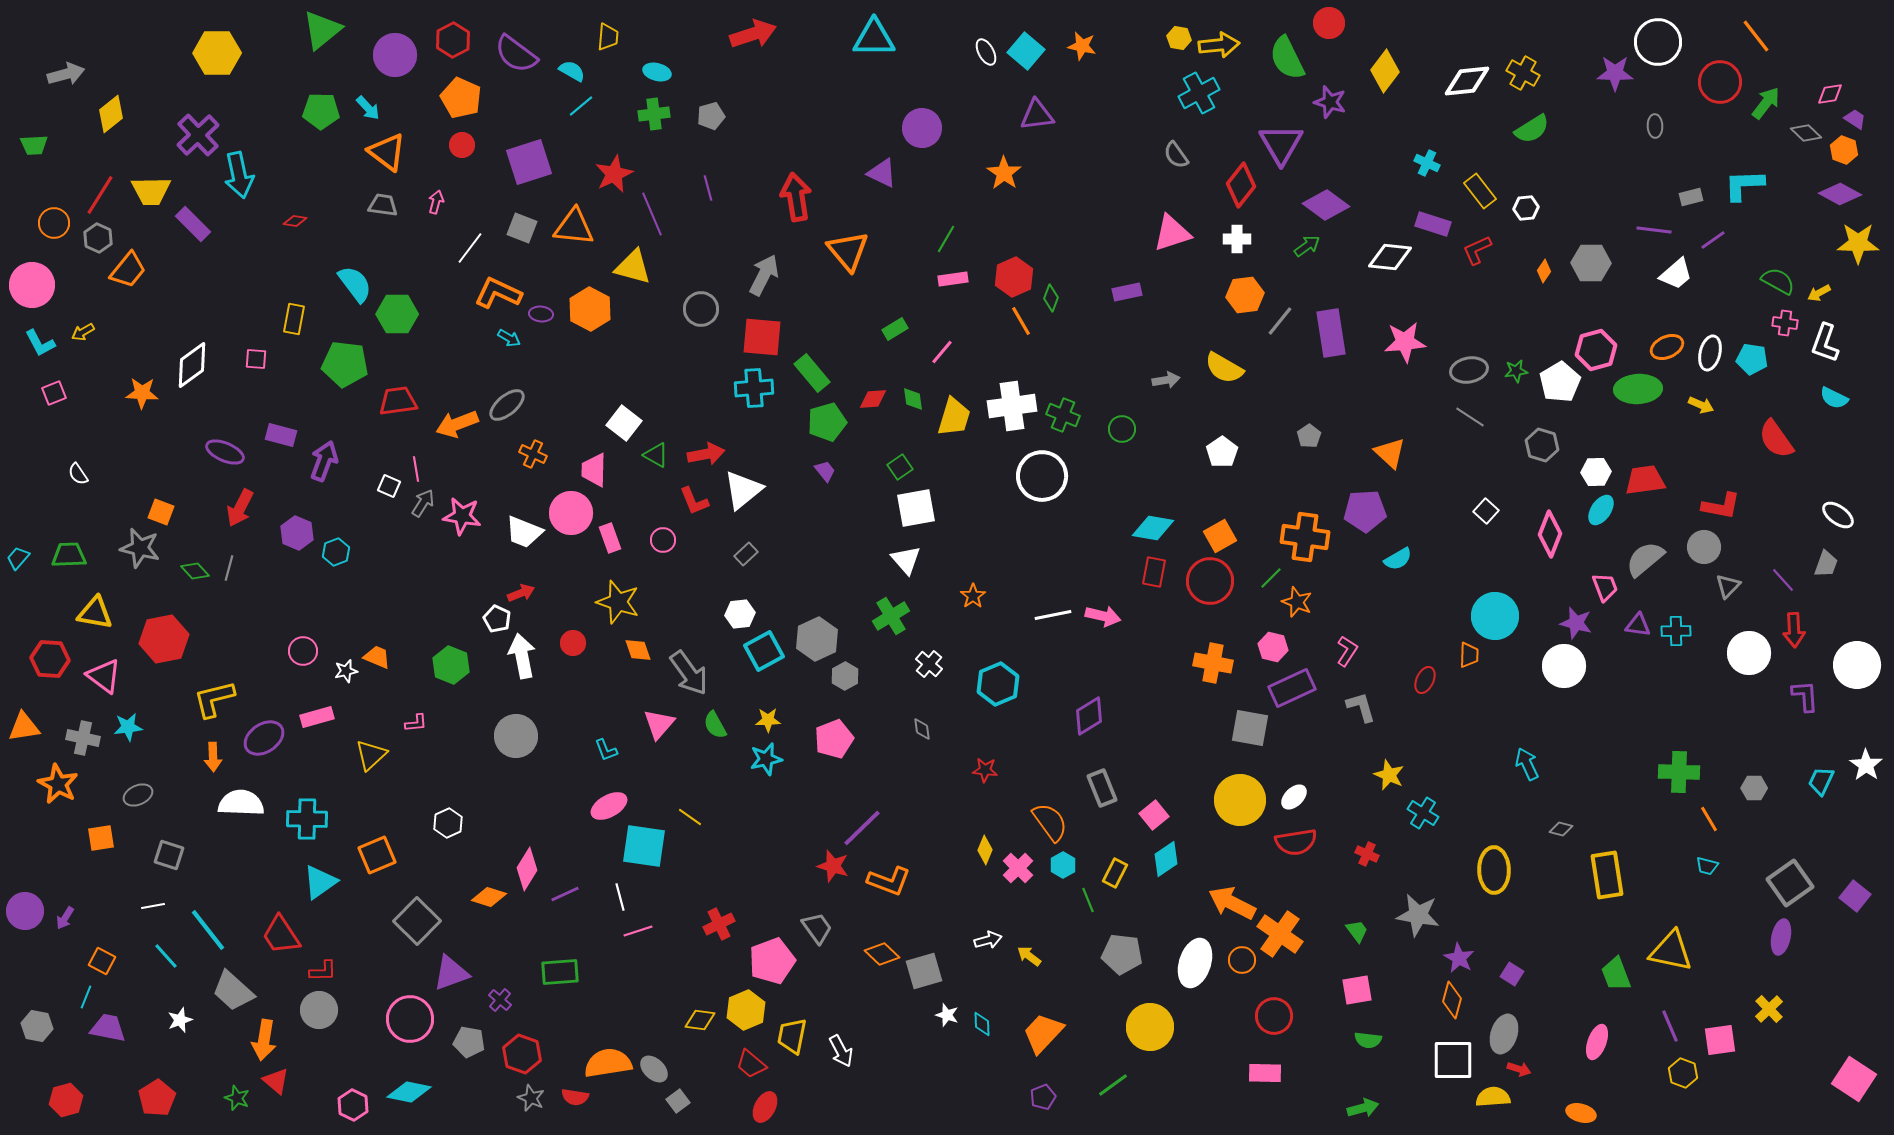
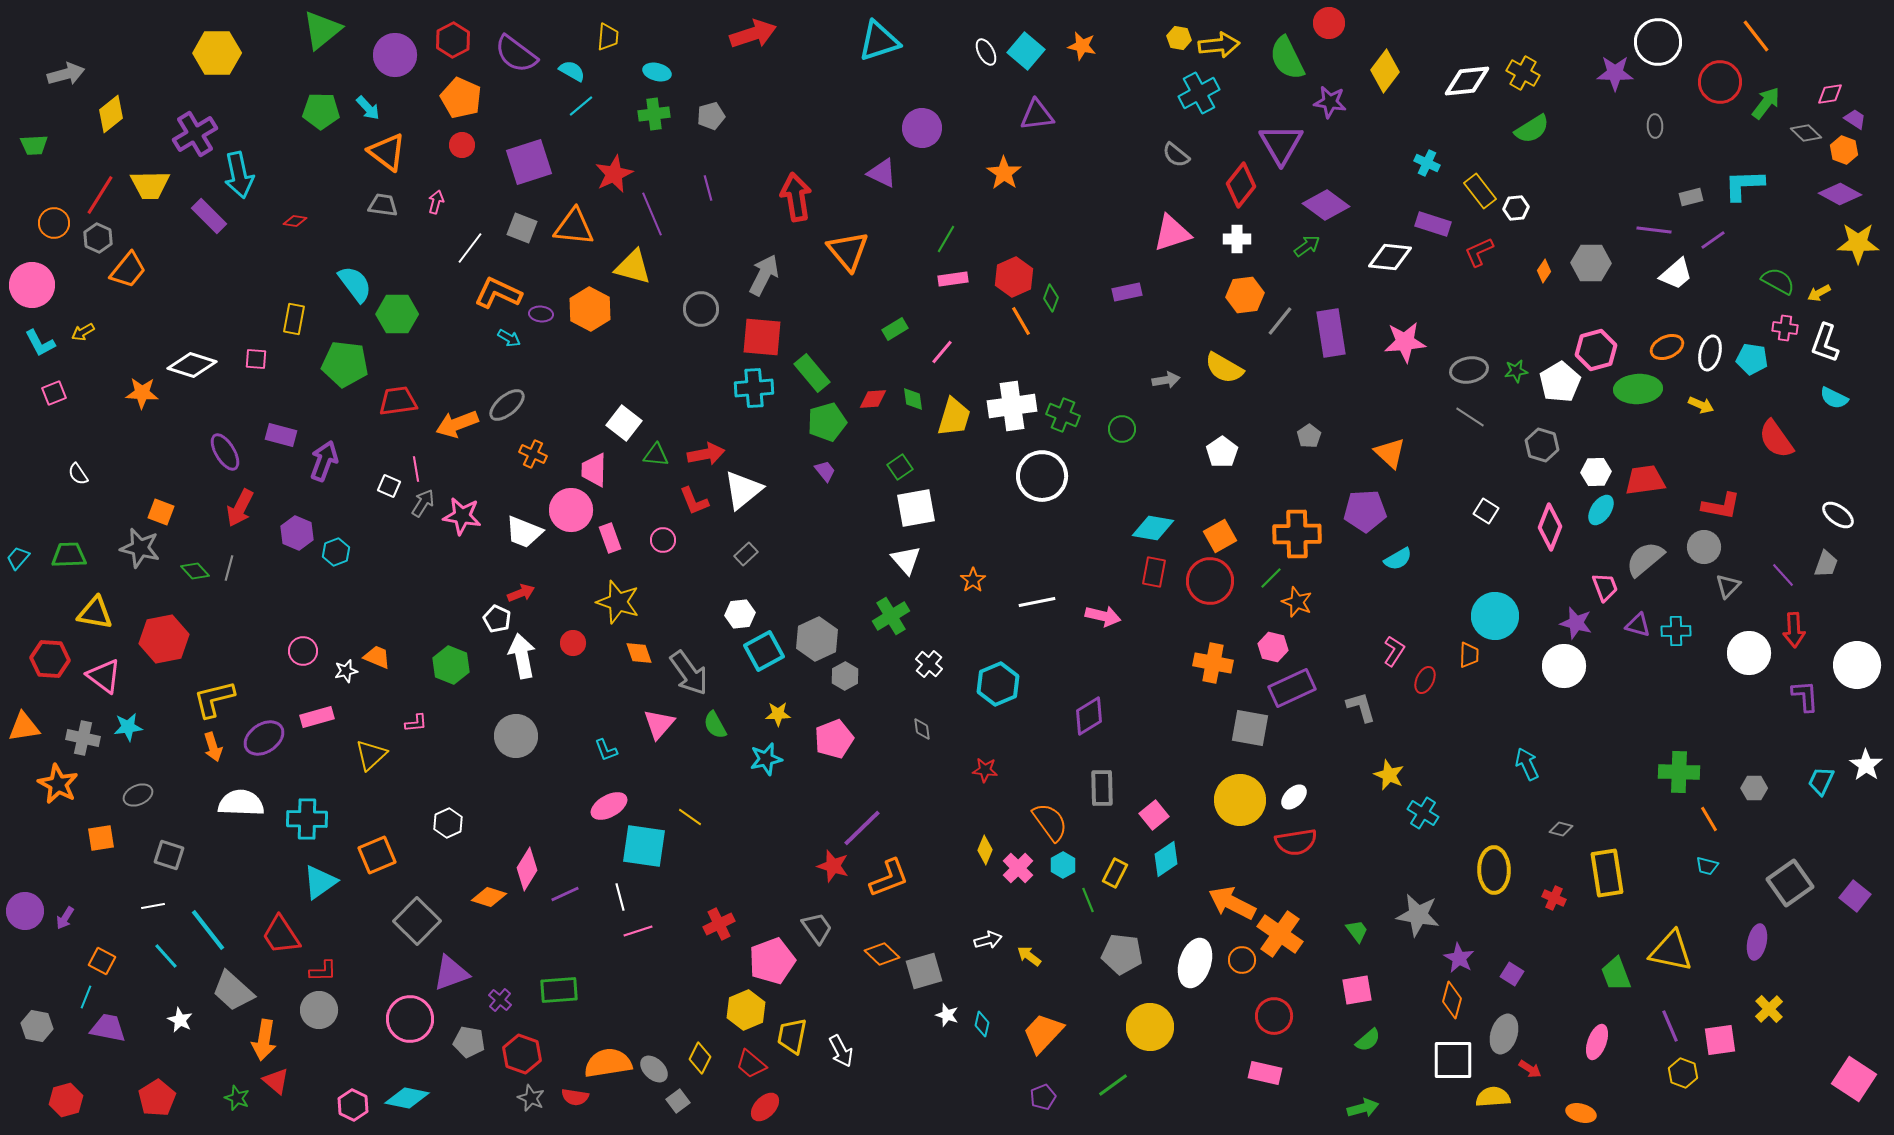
cyan triangle at (874, 38): moved 5 px right, 3 px down; rotated 18 degrees counterclockwise
purple star at (1330, 102): rotated 8 degrees counterclockwise
purple cross at (198, 135): moved 3 px left, 1 px up; rotated 12 degrees clockwise
gray semicircle at (1176, 155): rotated 16 degrees counterclockwise
yellow trapezoid at (151, 191): moved 1 px left, 6 px up
white hexagon at (1526, 208): moved 10 px left
purple rectangle at (193, 224): moved 16 px right, 8 px up
red L-shape at (1477, 250): moved 2 px right, 2 px down
pink cross at (1785, 323): moved 5 px down
white diamond at (192, 365): rotated 54 degrees clockwise
purple ellipse at (225, 452): rotated 36 degrees clockwise
green triangle at (656, 455): rotated 24 degrees counterclockwise
white square at (1486, 511): rotated 10 degrees counterclockwise
pink circle at (571, 513): moved 3 px up
pink diamond at (1550, 534): moved 7 px up
orange cross at (1305, 537): moved 8 px left, 3 px up; rotated 9 degrees counterclockwise
purple line at (1783, 580): moved 5 px up
orange star at (973, 596): moved 16 px up
white line at (1053, 615): moved 16 px left, 13 px up
purple triangle at (1638, 625): rotated 8 degrees clockwise
orange diamond at (638, 650): moved 1 px right, 3 px down
pink L-shape at (1347, 651): moved 47 px right
yellow star at (768, 720): moved 10 px right, 6 px up
orange arrow at (213, 757): moved 10 px up; rotated 16 degrees counterclockwise
gray rectangle at (1102, 788): rotated 21 degrees clockwise
red cross at (1367, 854): moved 187 px right, 44 px down
yellow rectangle at (1607, 875): moved 2 px up
orange L-shape at (889, 881): moved 3 px up; rotated 42 degrees counterclockwise
purple ellipse at (1781, 937): moved 24 px left, 5 px down
green rectangle at (560, 972): moved 1 px left, 18 px down
white star at (180, 1020): rotated 25 degrees counterclockwise
yellow diamond at (700, 1020): moved 38 px down; rotated 72 degrees counterclockwise
cyan diamond at (982, 1024): rotated 15 degrees clockwise
green semicircle at (1368, 1040): rotated 48 degrees counterclockwise
red arrow at (1519, 1069): moved 11 px right; rotated 15 degrees clockwise
pink rectangle at (1265, 1073): rotated 12 degrees clockwise
cyan diamond at (409, 1092): moved 2 px left, 6 px down
red ellipse at (765, 1107): rotated 16 degrees clockwise
